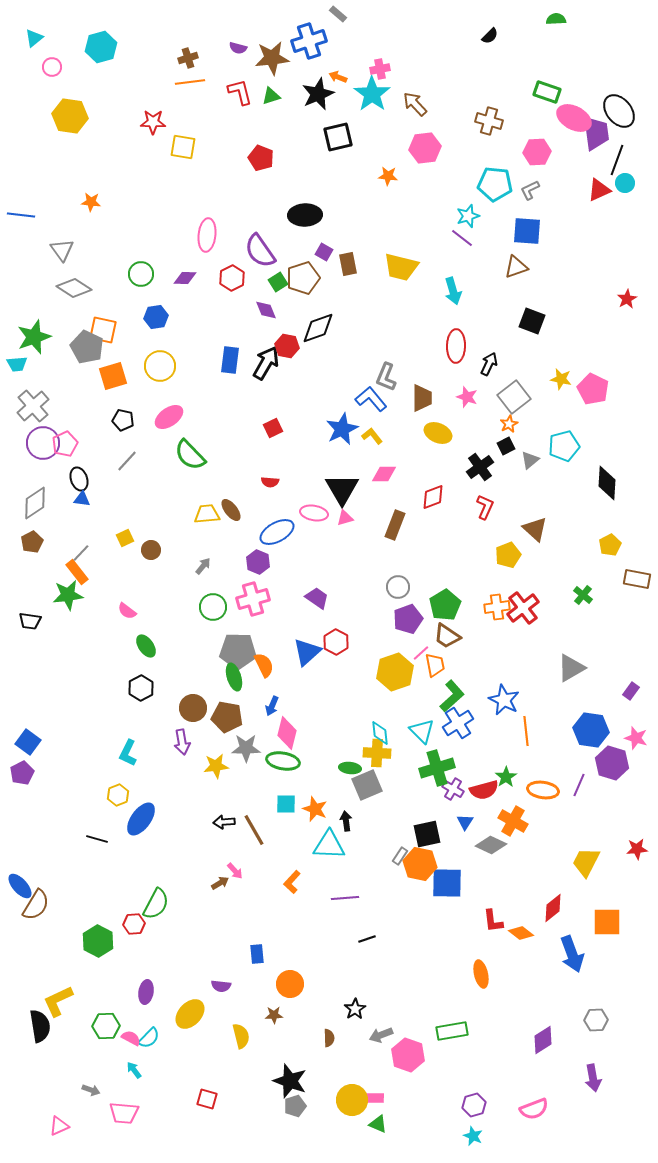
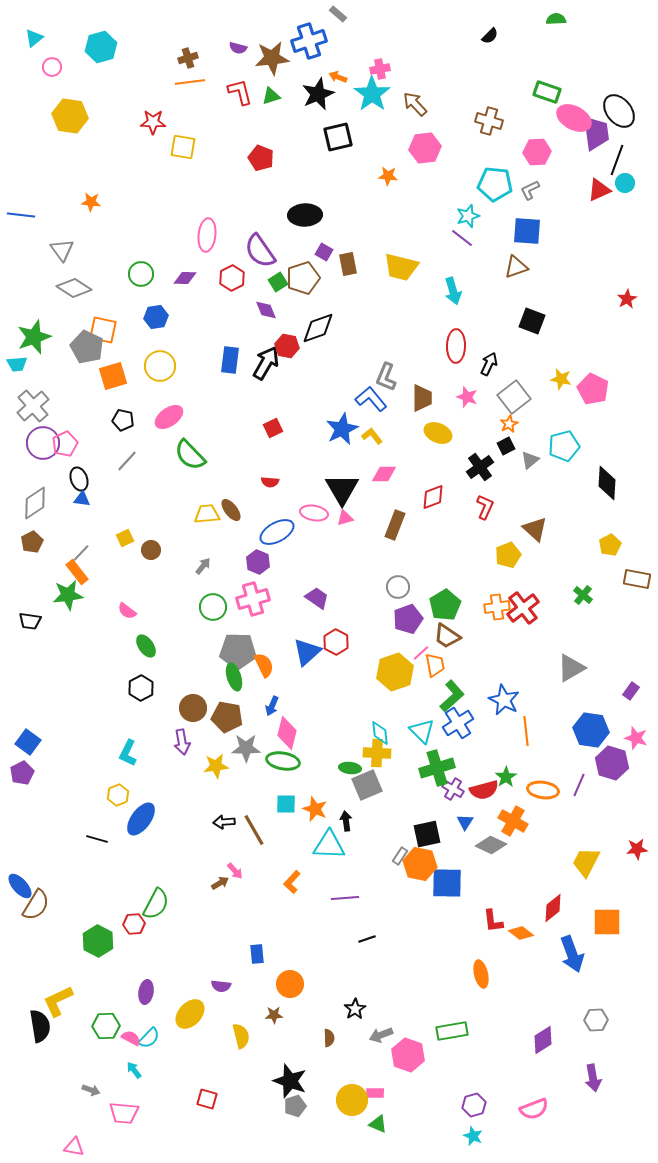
pink rectangle at (375, 1098): moved 5 px up
pink triangle at (59, 1126): moved 15 px right, 21 px down; rotated 35 degrees clockwise
